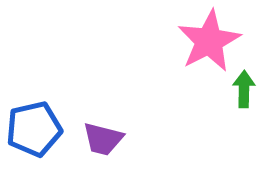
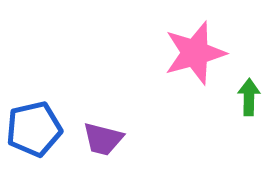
pink star: moved 14 px left, 12 px down; rotated 12 degrees clockwise
green arrow: moved 5 px right, 8 px down
